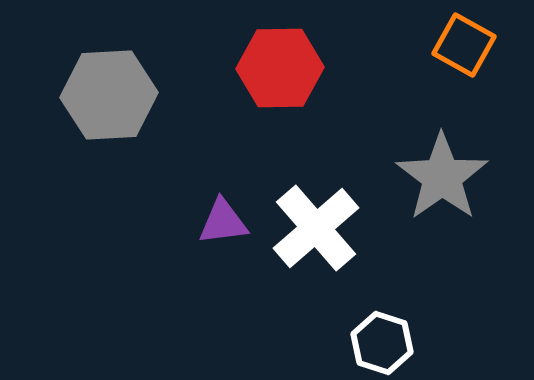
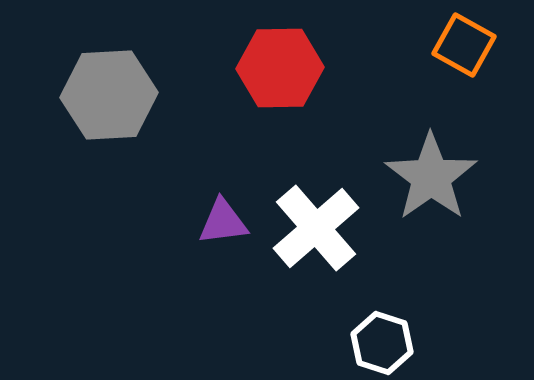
gray star: moved 11 px left
